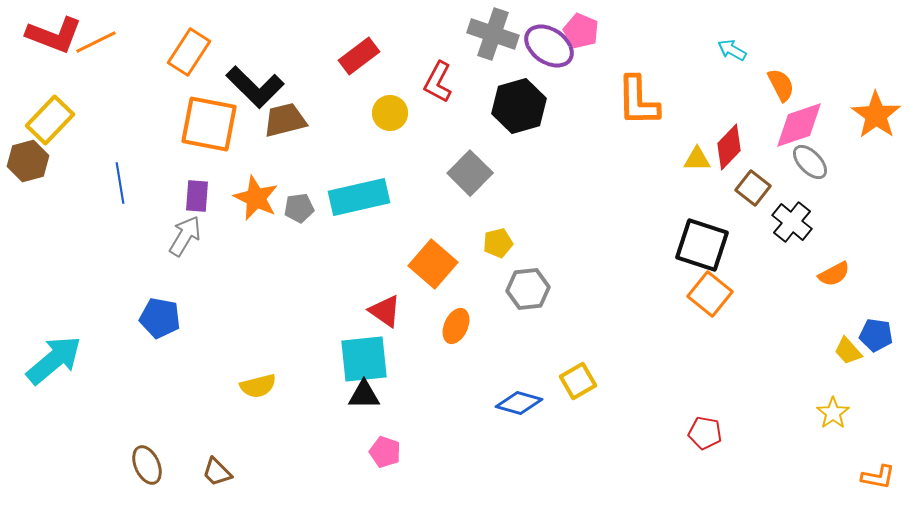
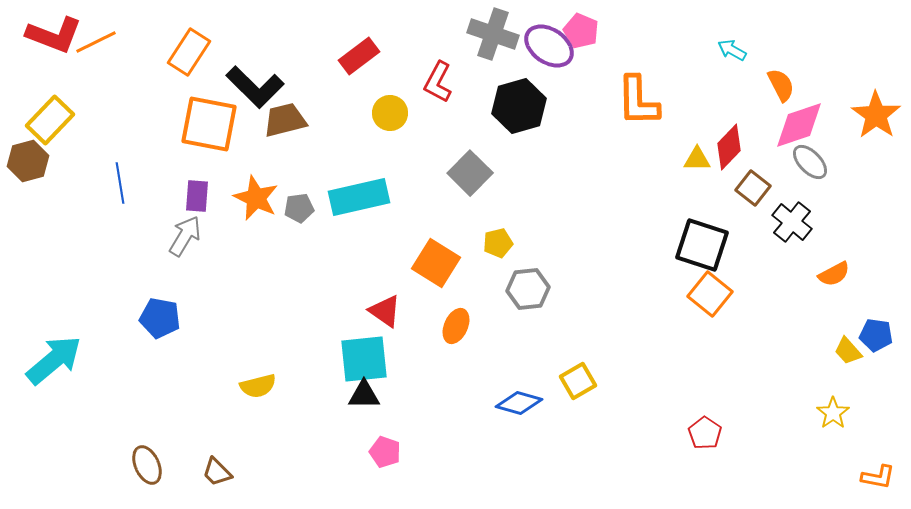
orange square at (433, 264): moved 3 px right, 1 px up; rotated 9 degrees counterclockwise
red pentagon at (705, 433): rotated 24 degrees clockwise
